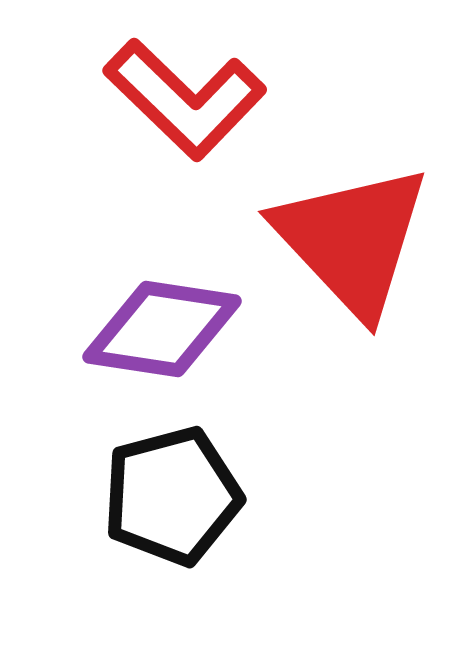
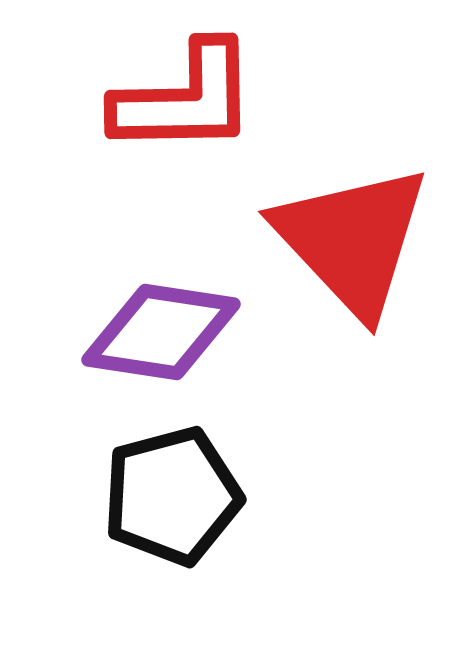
red L-shape: rotated 45 degrees counterclockwise
purple diamond: moved 1 px left, 3 px down
